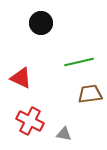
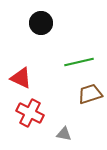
brown trapezoid: rotated 10 degrees counterclockwise
red cross: moved 8 px up
